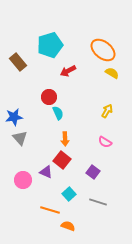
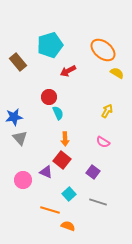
yellow semicircle: moved 5 px right
pink semicircle: moved 2 px left
